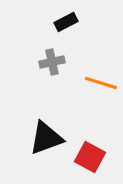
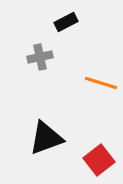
gray cross: moved 12 px left, 5 px up
red square: moved 9 px right, 3 px down; rotated 24 degrees clockwise
